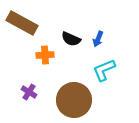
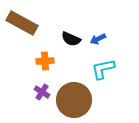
blue arrow: rotated 42 degrees clockwise
orange cross: moved 6 px down
cyan L-shape: moved 1 px left, 1 px up; rotated 10 degrees clockwise
purple cross: moved 13 px right
